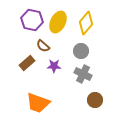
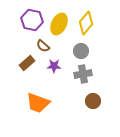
yellow ellipse: moved 1 px right, 2 px down
gray cross: rotated 36 degrees counterclockwise
brown circle: moved 2 px left, 1 px down
